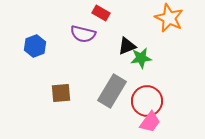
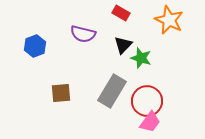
red rectangle: moved 20 px right
orange star: moved 2 px down
black triangle: moved 4 px left, 1 px up; rotated 24 degrees counterclockwise
green star: rotated 25 degrees clockwise
